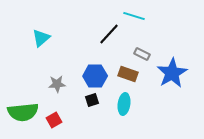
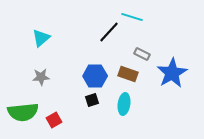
cyan line: moved 2 px left, 1 px down
black line: moved 2 px up
gray star: moved 16 px left, 7 px up
